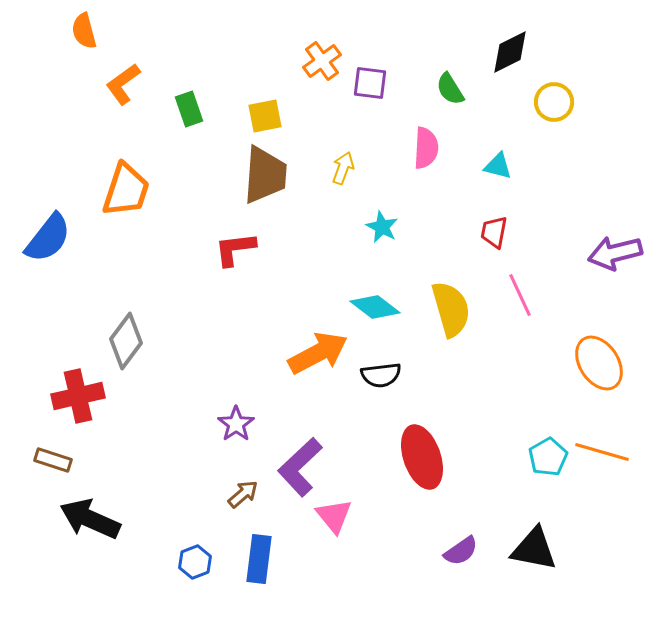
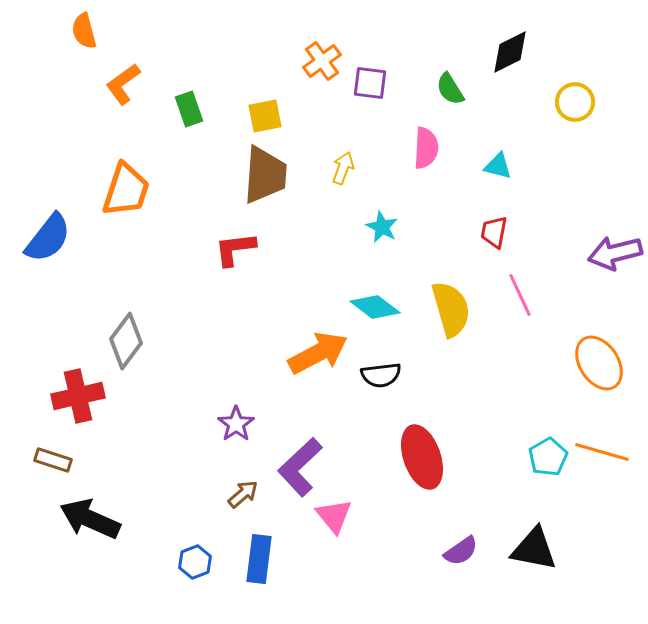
yellow circle: moved 21 px right
